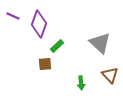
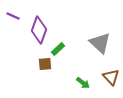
purple diamond: moved 6 px down
green rectangle: moved 1 px right, 3 px down
brown triangle: moved 1 px right, 2 px down
green arrow: moved 2 px right; rotated 48 degrees counterclockwise
